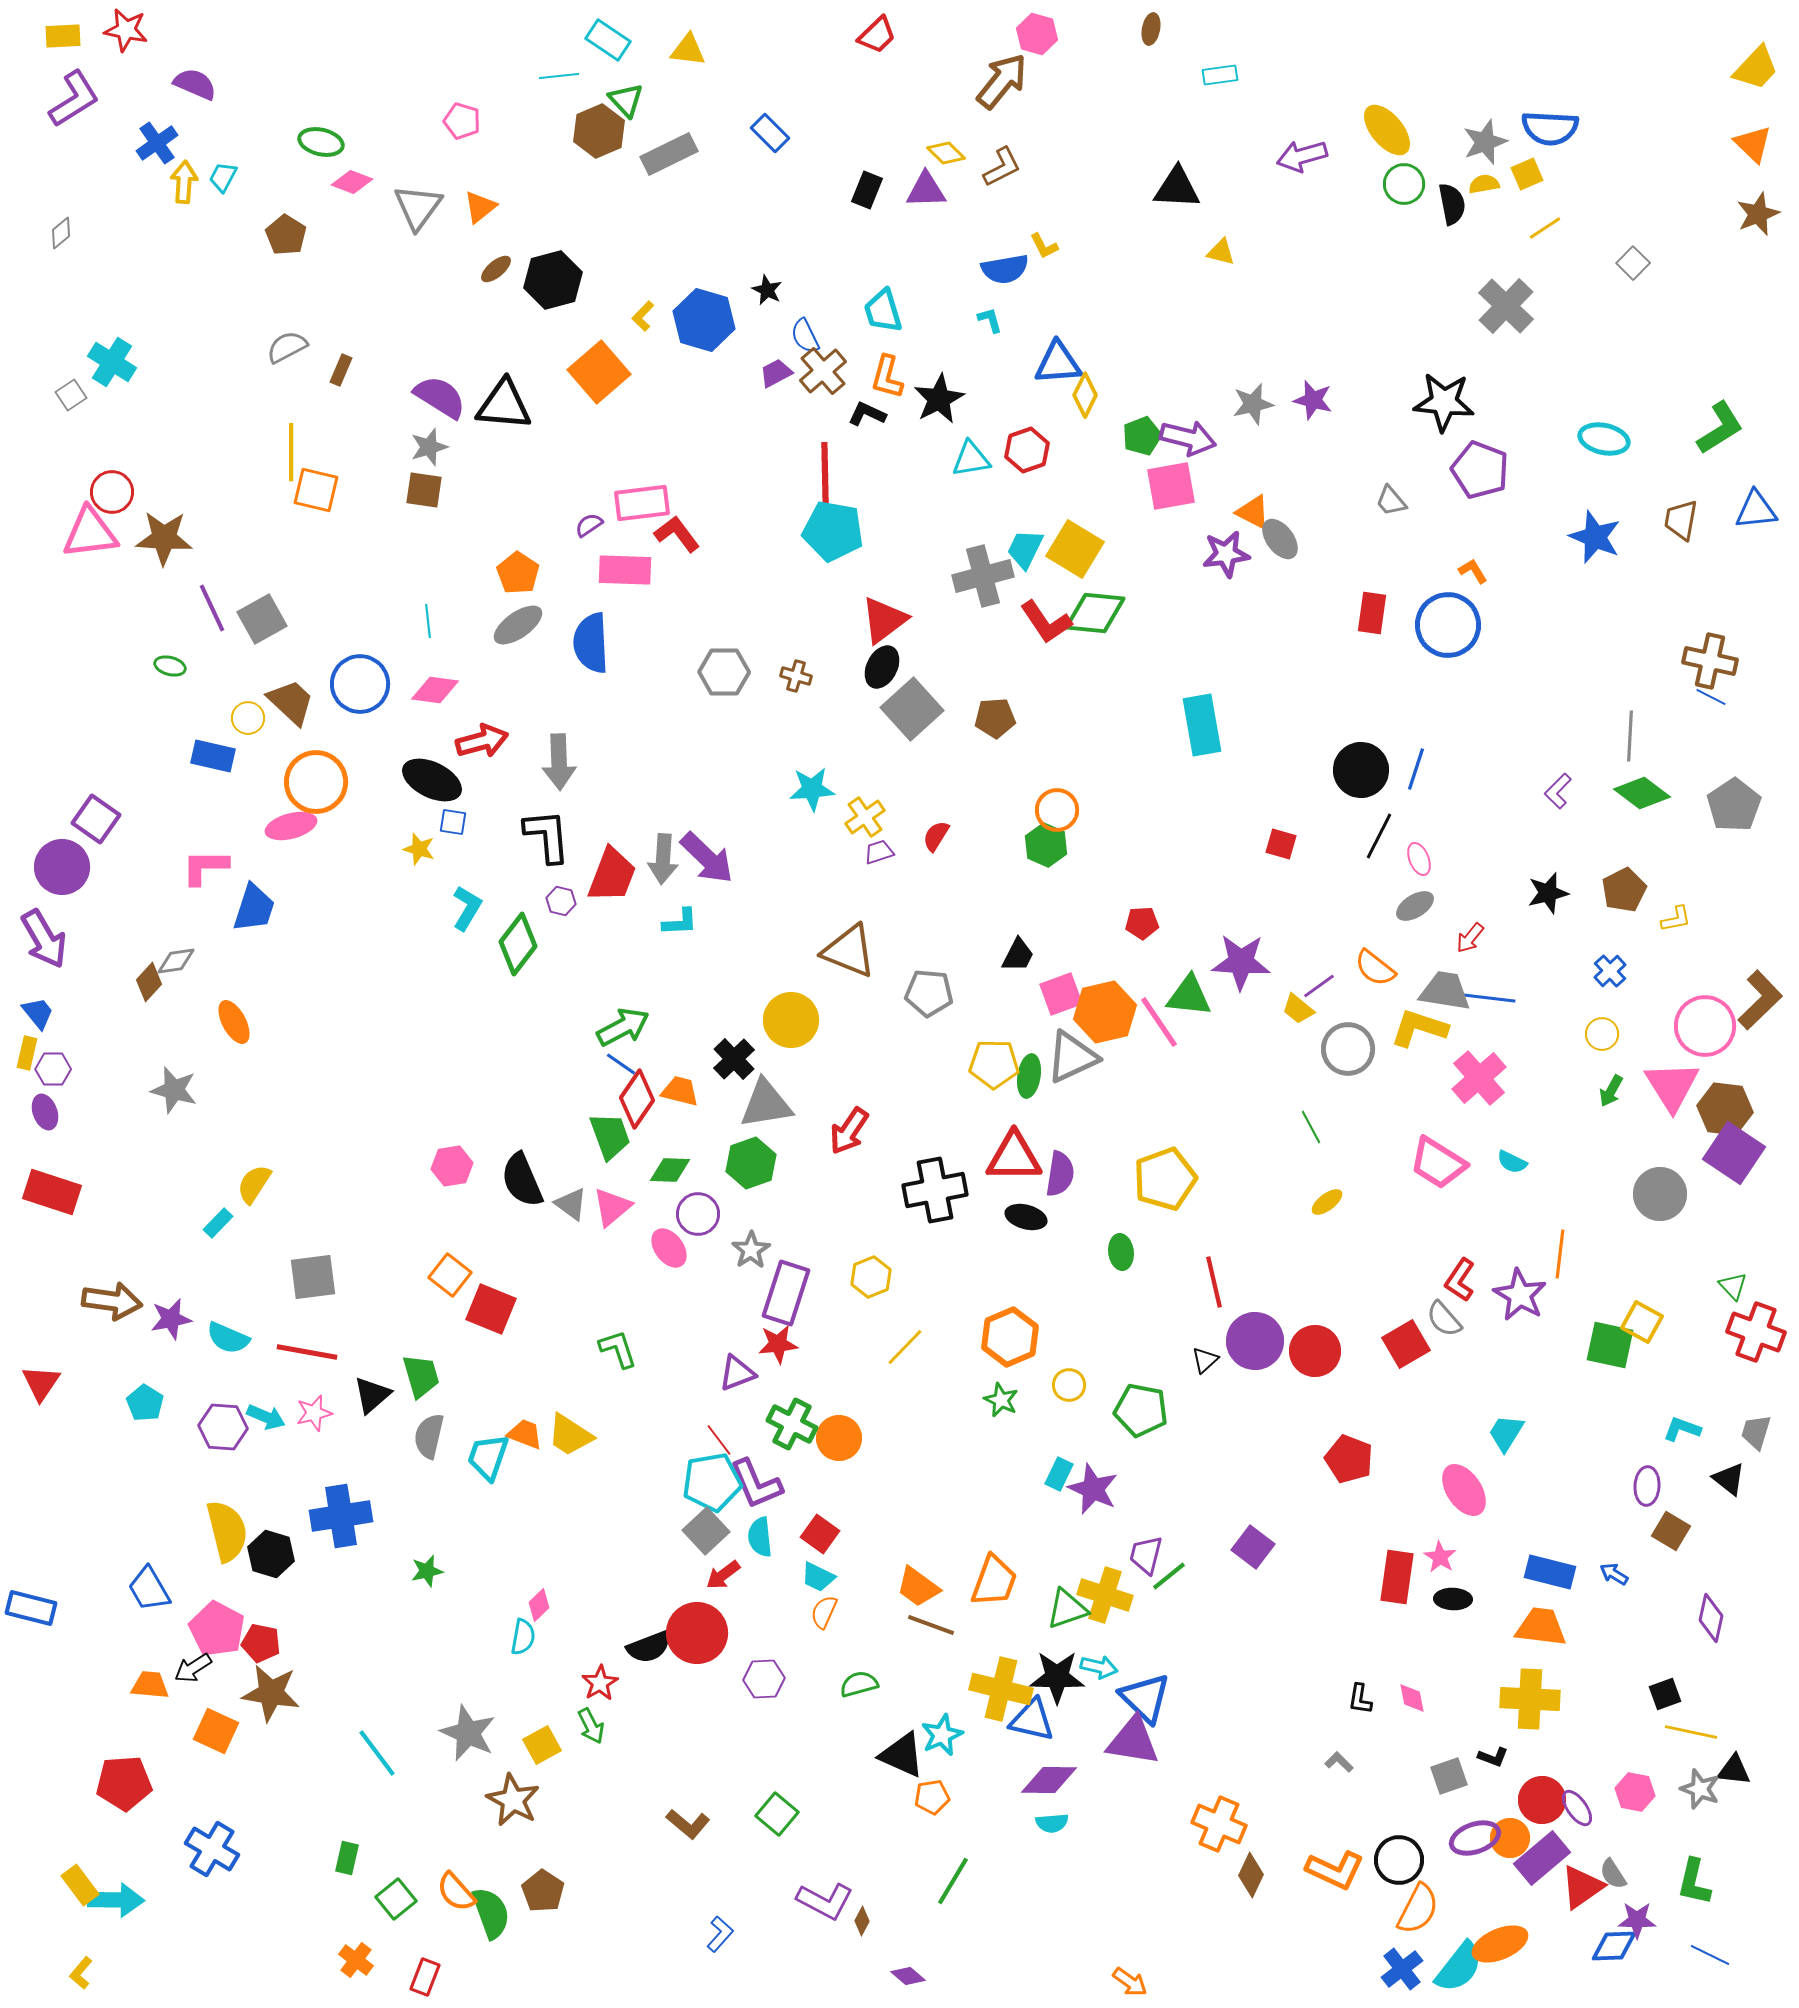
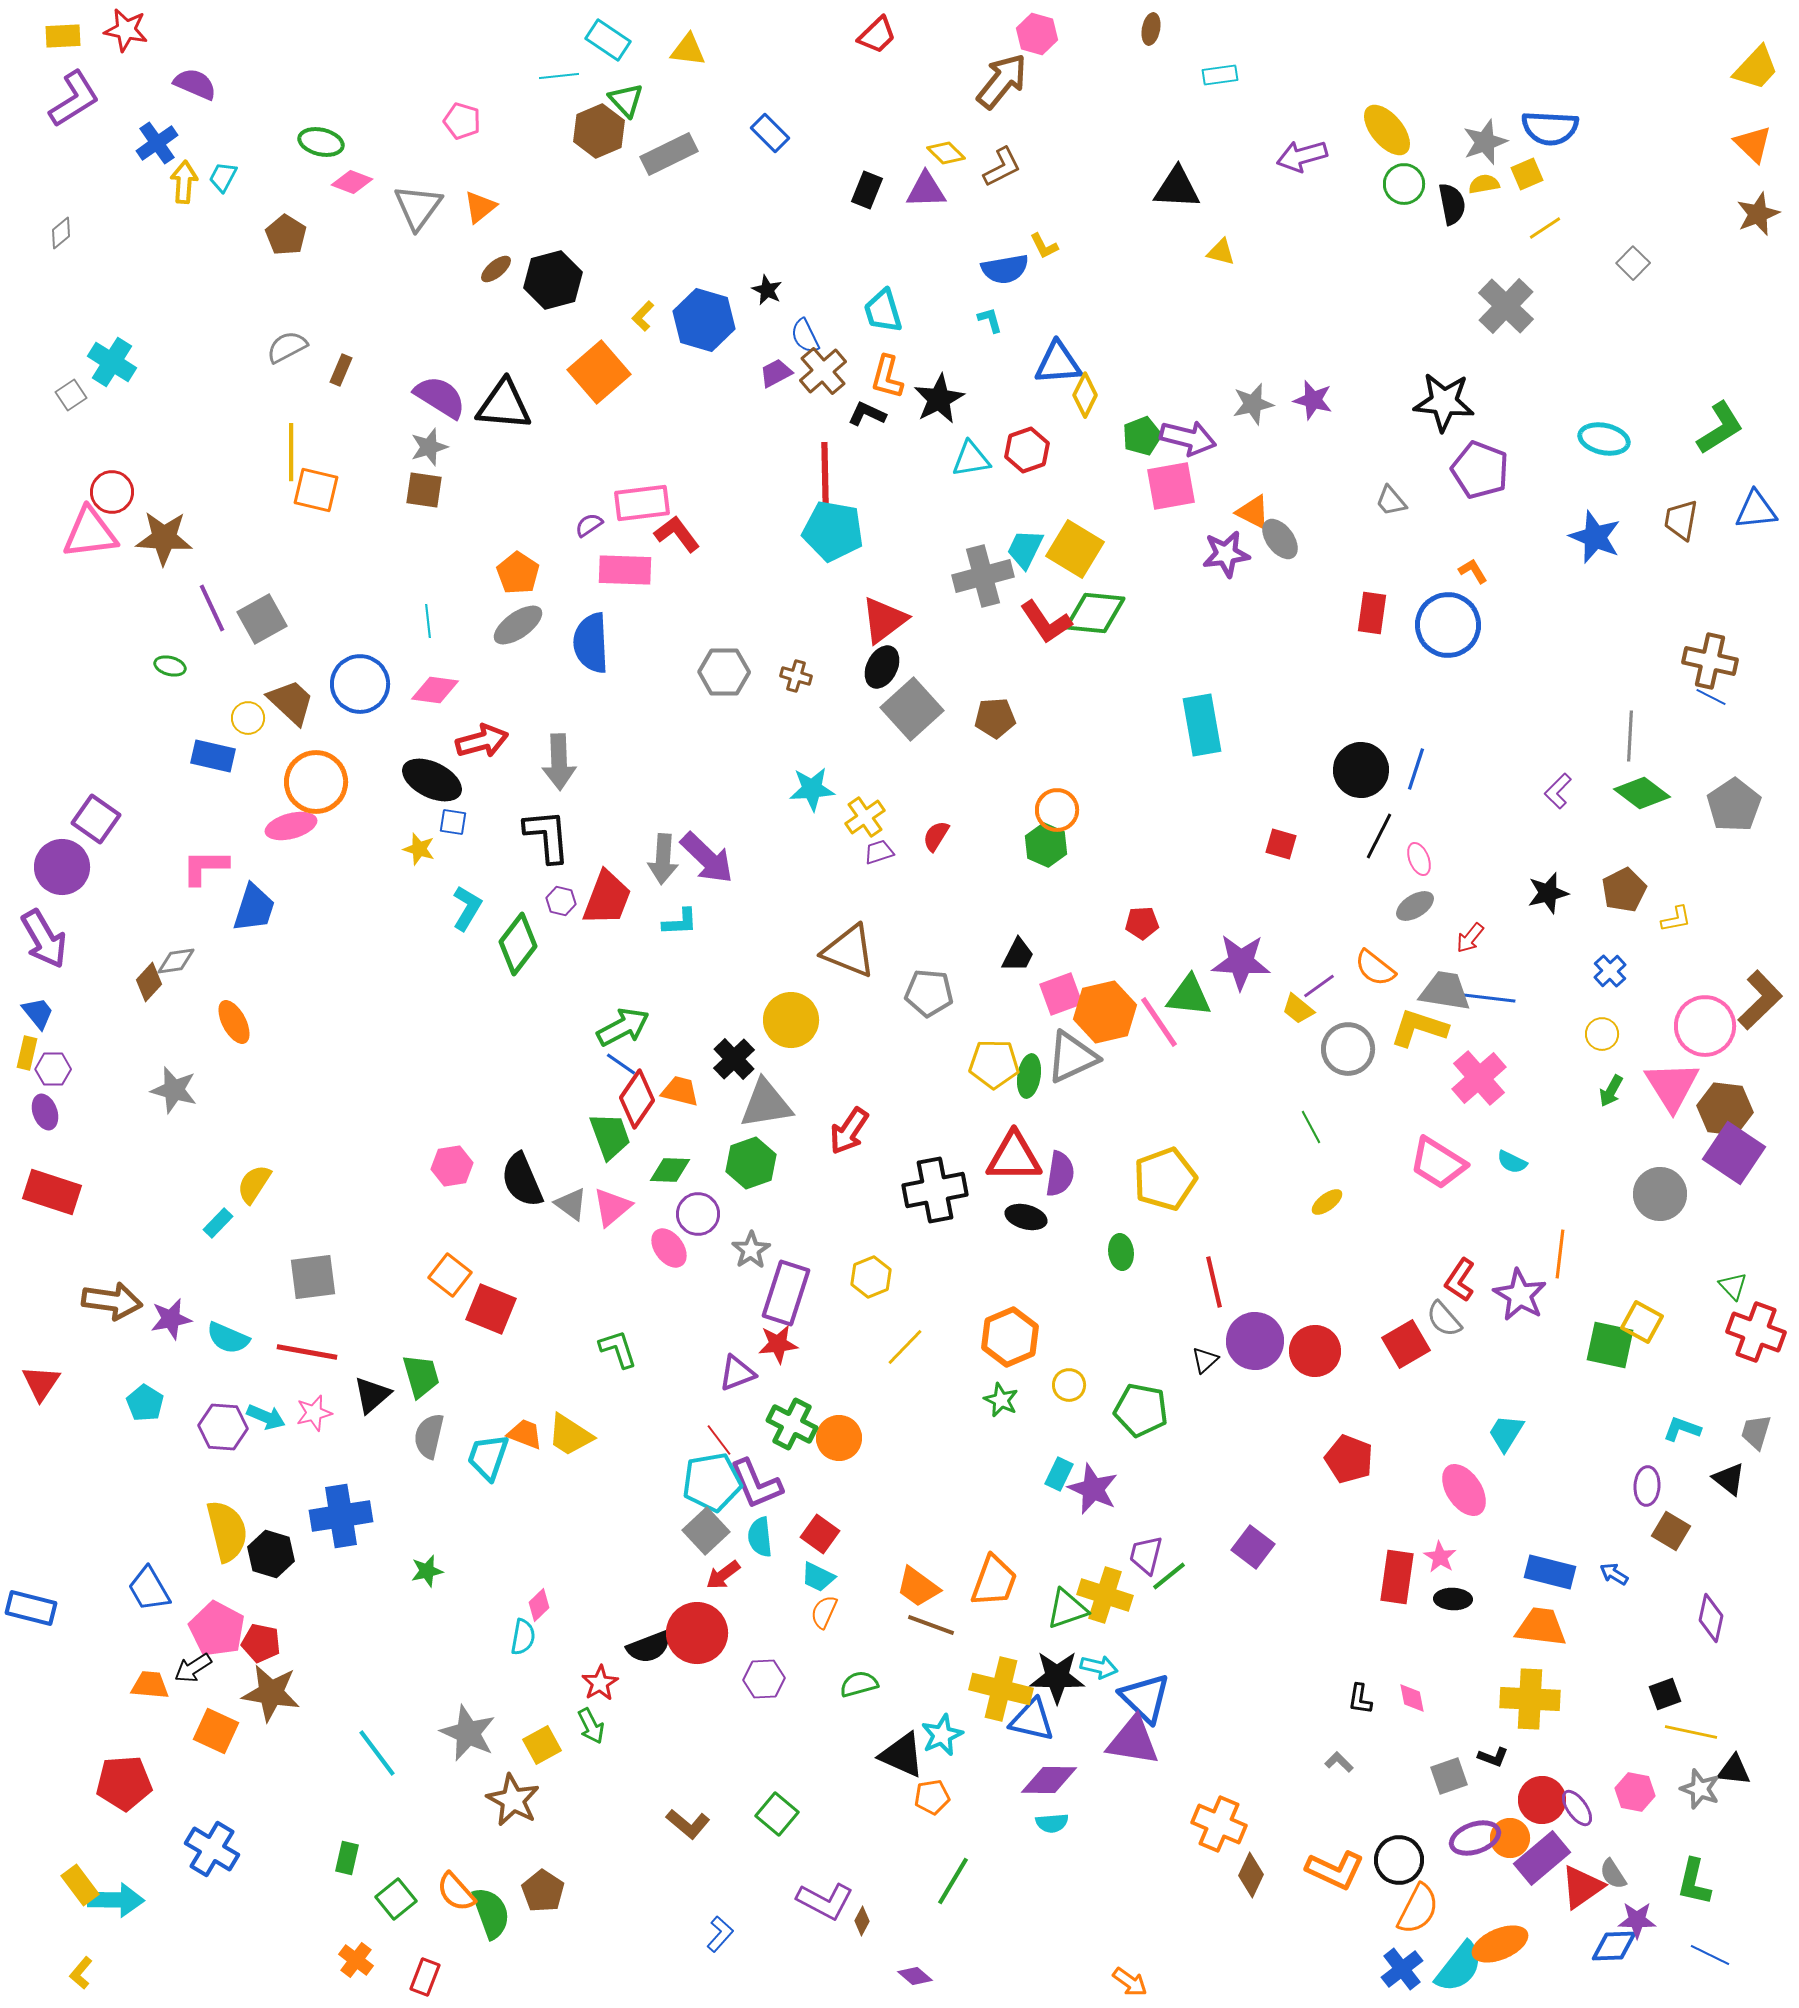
red trapezoid at (612, 875): moved 5 px left, 23 px down
purple diamond at (908, 1976): moved 7 px right
